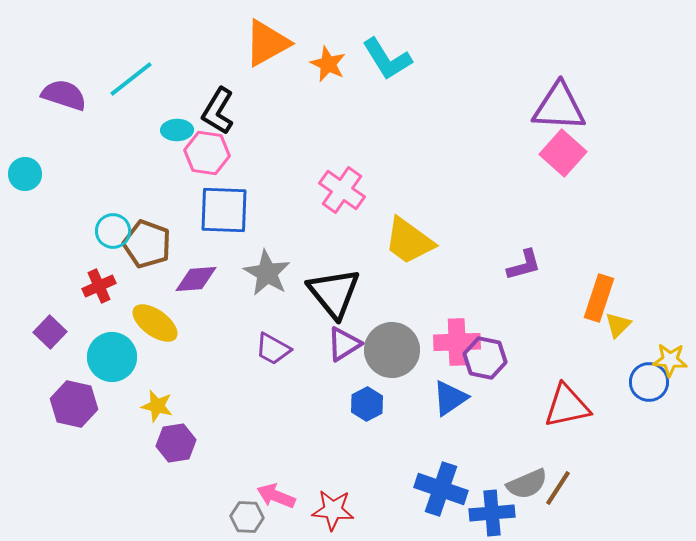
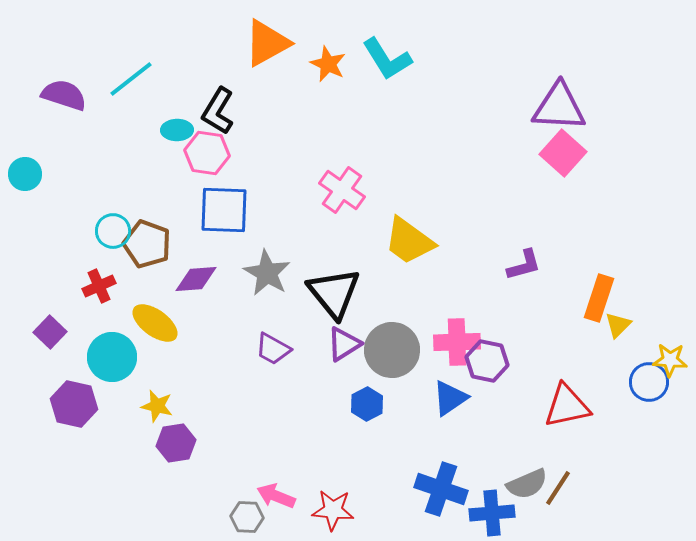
purple hexagon at (485, 358): moved 2 px right, 3 px down
